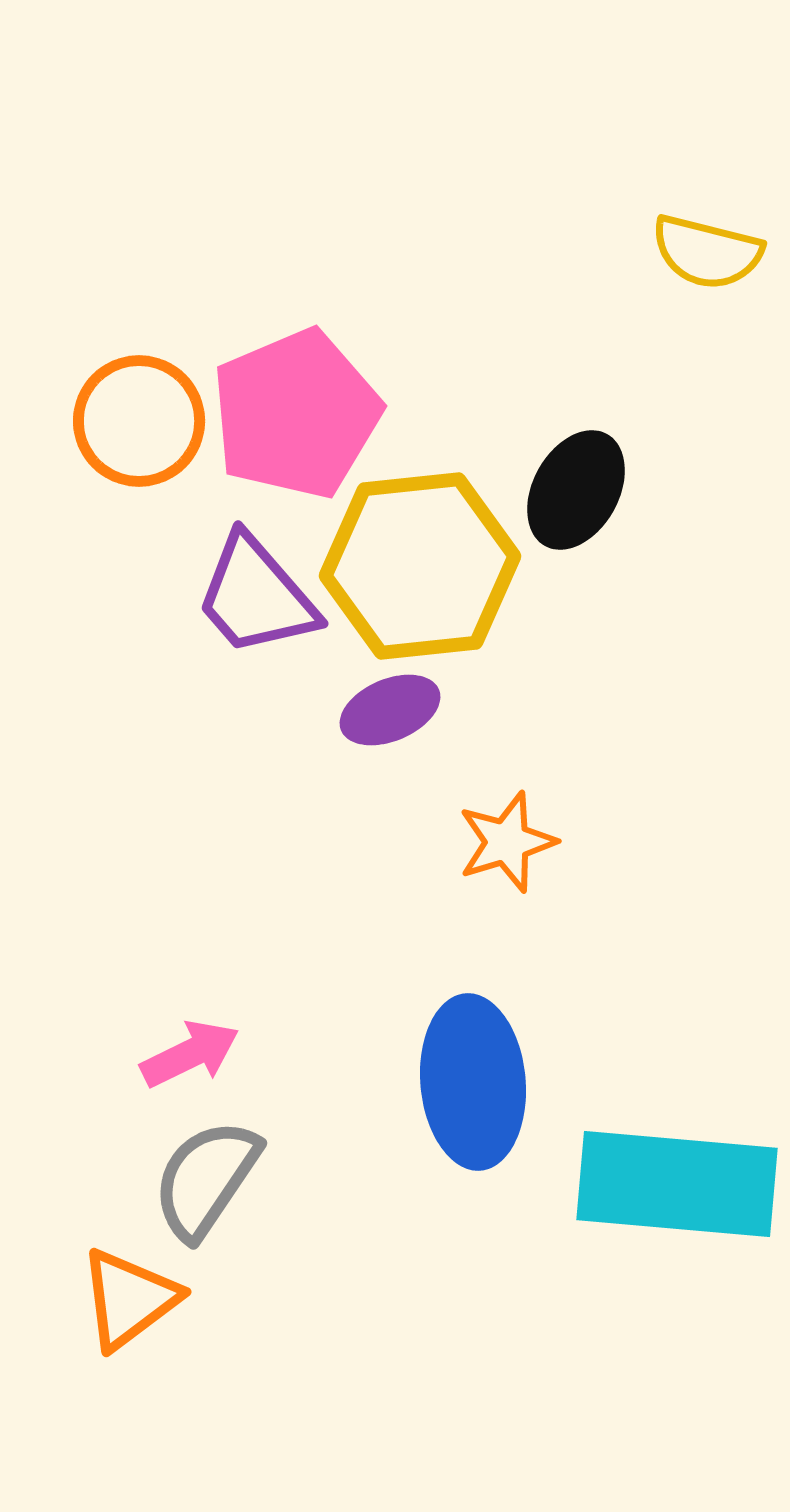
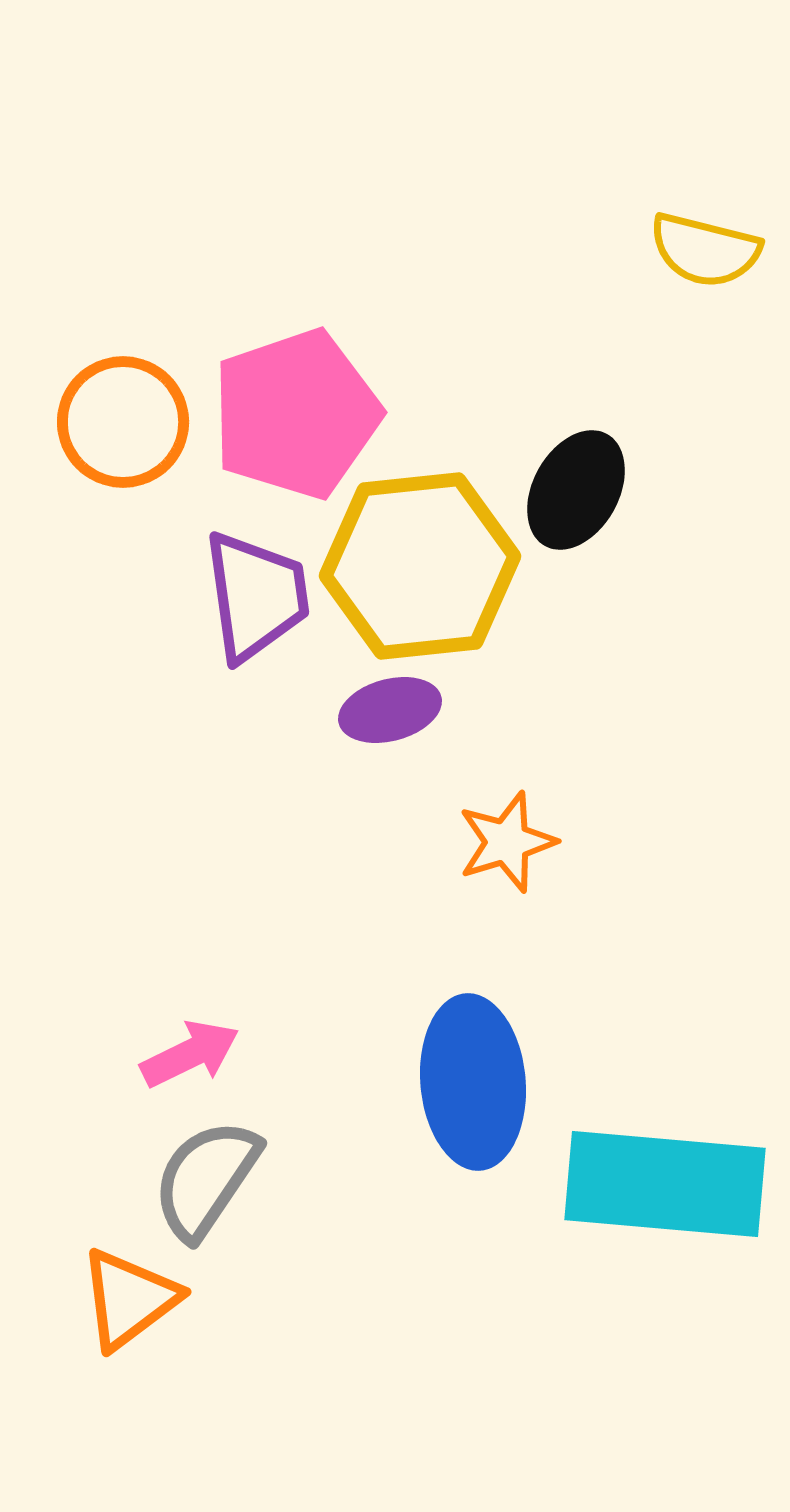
yellow semicircle: moved 2 px left, 2 px up
pink pentagon: rotated 4 degrees clockwise
orange circle: moved 16 px left, 1 px down
purple trapezoid: rotated 147 degrees counterclockwise
purple ellipse: rotated 8 degrees clockwise
cyan rectangle: moved 12 px left
